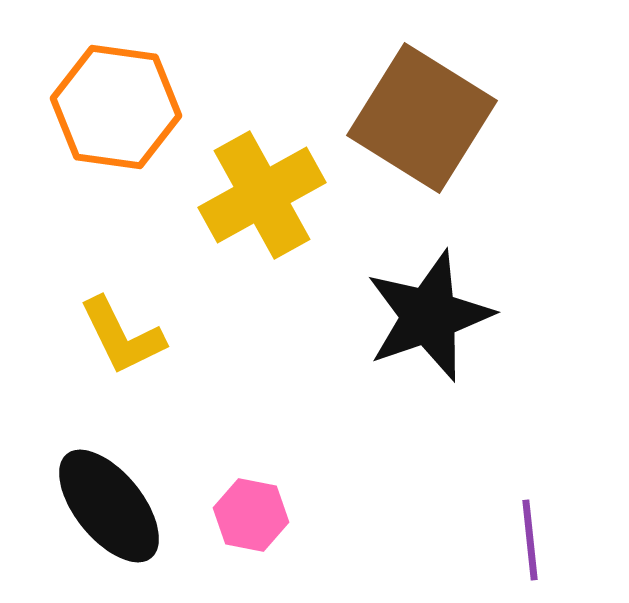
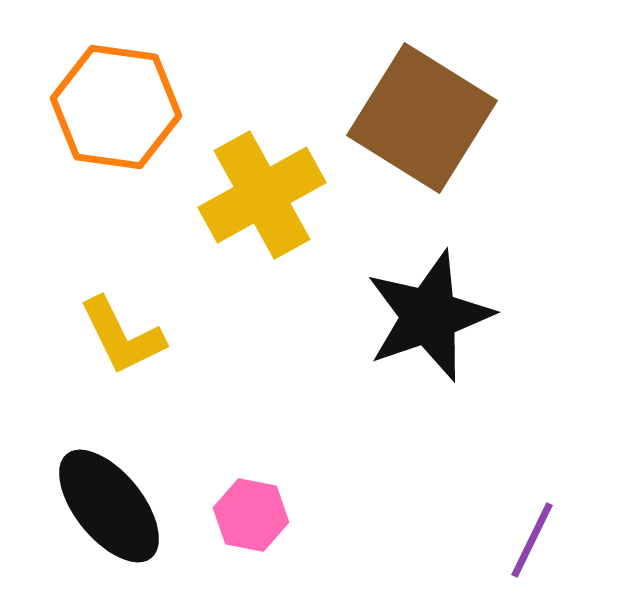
purple line: moved 2 px right; rotated 32 degrees clockwise
